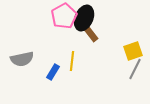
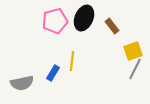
pink pentagon: moved 9 px left, 5 px down; rotated 15 degrees clockwise
brown rectangle: moved 21 px right, 8 px up
gray semicircle: moved 24 px down
blue rectangle: moved 1 px down
